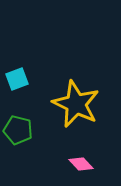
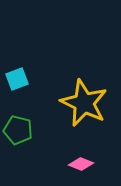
yellow star: moved 8 px right, 1 px up
pink diamond: rotated 25 degrees counterclockwise
